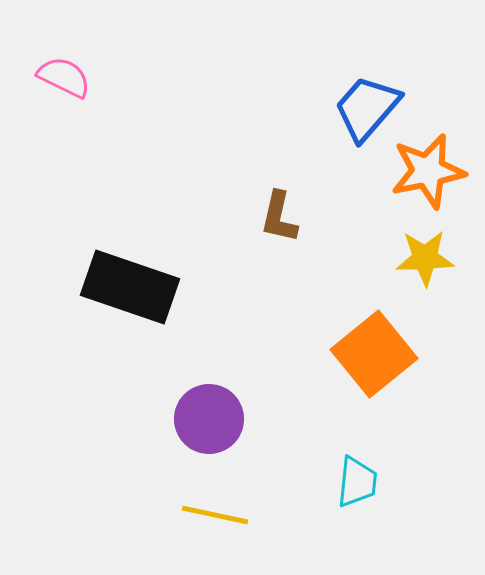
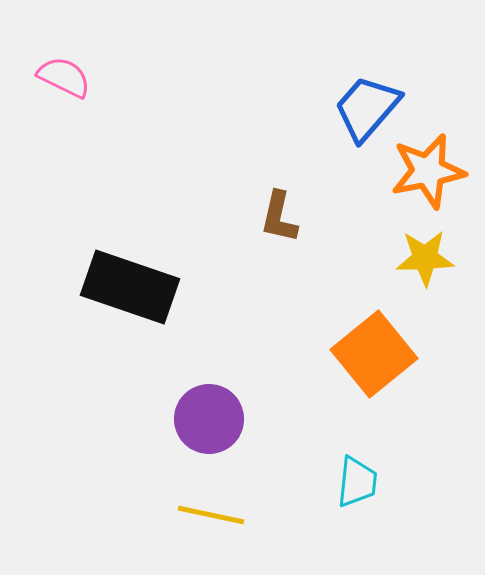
yellow line: moved 4 px left
